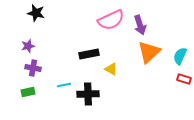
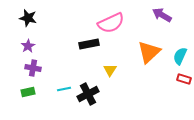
black star: moved 8 px left, 5 px down
pink semicircle: moved 3 px down
purple arrow: moved 22 px right, 10 px up; rotated 138 degrees clockwise
purple star: rotated 16 degrees counterclockwise
black rectangle: moved 10 px up
yellow triangle: moved 1 px left, 1 px down; rotated 32 degrees clockwise
cyan line: moved 4 px down
black cross: rotated 25 degrees counterclockwise
